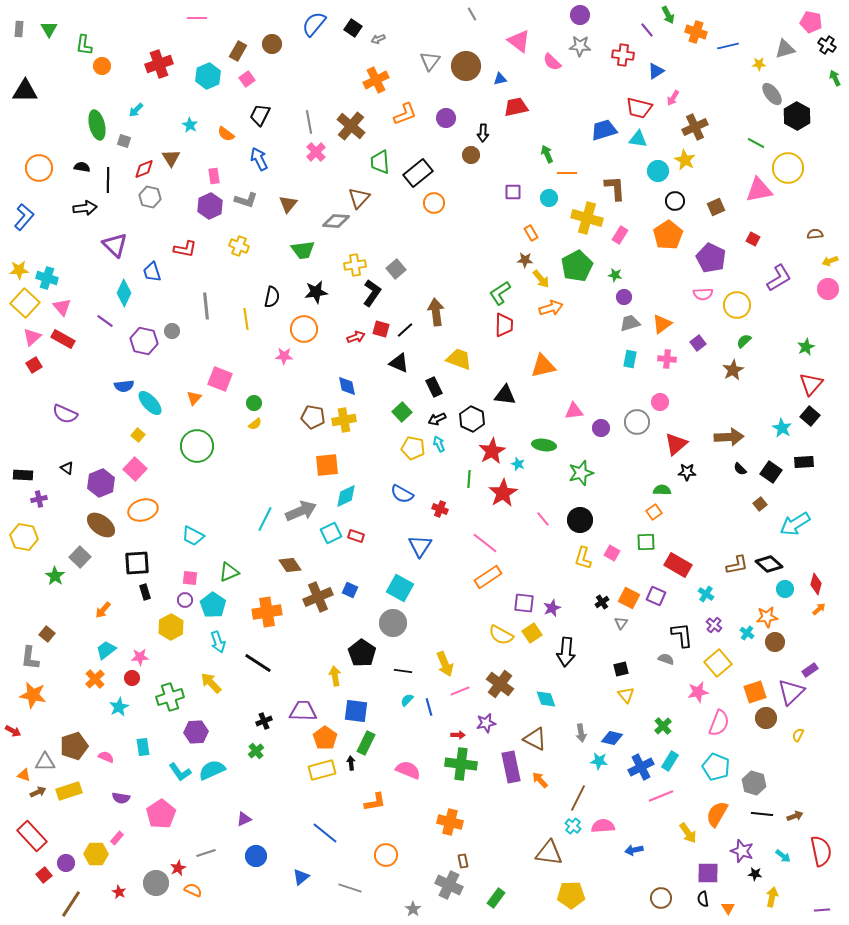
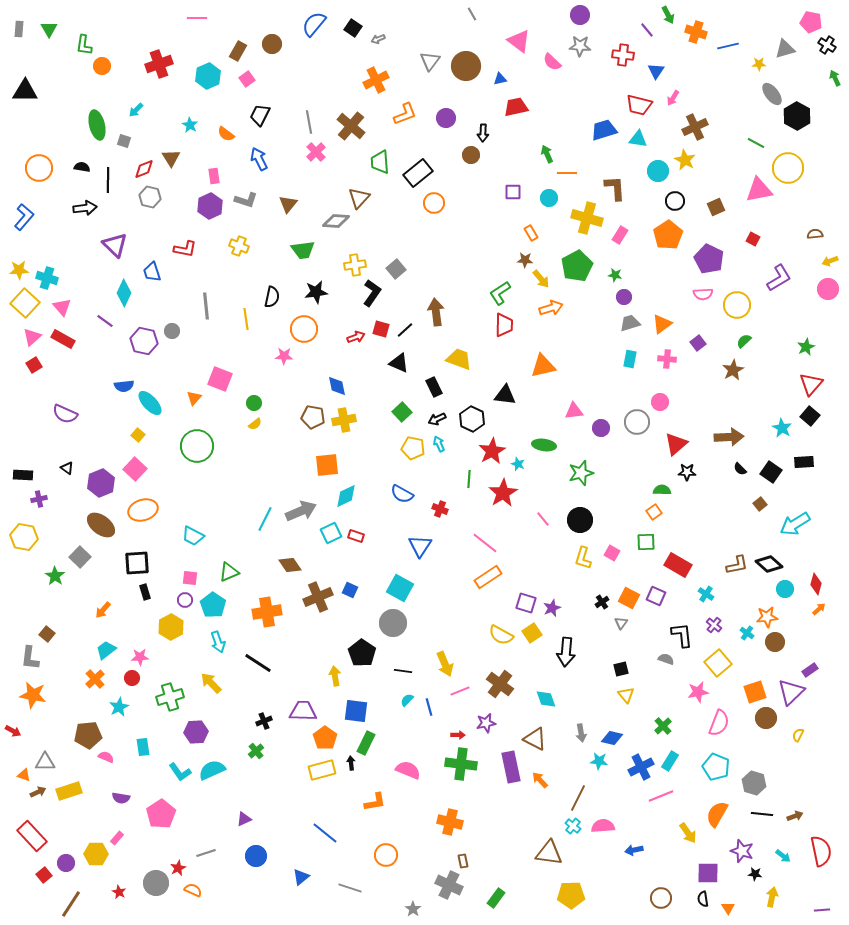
blue triangle at (656, 71): rotated 24 degrees counterclockwise
red trapezoid at (639, 108): moved 3 px up
purple pentagon at (711, 258): moved 2 px left, 1 px down
blue diamond at (347, 386): moved 10 px left
purple square at (524, 603): moved 2 px right; rotated 10 degrees clockwise
brown pentagon at (74, 746): moved 14 px right, 11 px up; rotated 12 degrees clockwise
